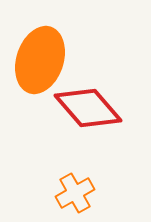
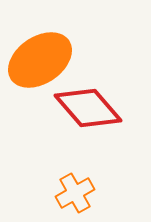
orange ellipse: rotated 38 degrees clockwise
